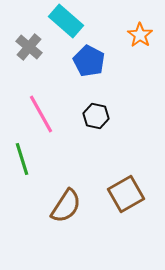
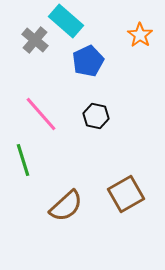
gray cross: moved 6 px right, 7 px up
blue pentagon: moved 1 px left; rotated 20 degrees clockwise
pink line: rotated 12 degrees counterclockwise
green line: moved 1 px right, 1 px down
brown semicircle: rotated 15 degrees clockwise
